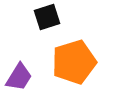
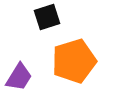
orange pentagon: moved 1 px up
